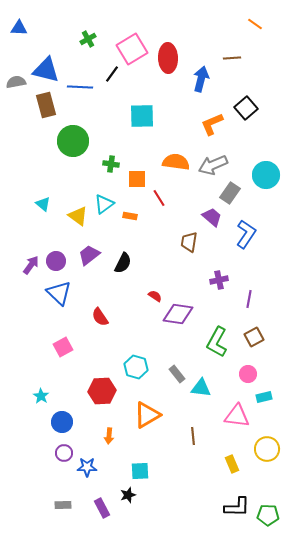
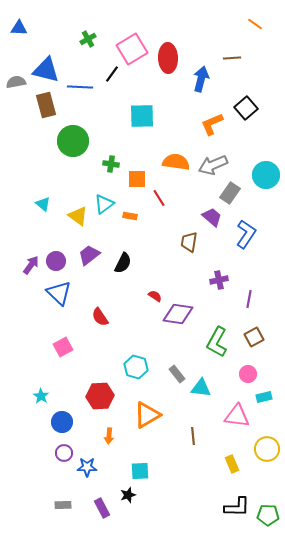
red hexagon at (102, 391): moved 2 px left, 5 px down
